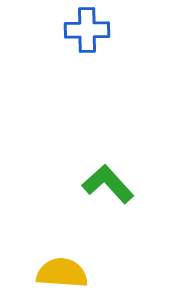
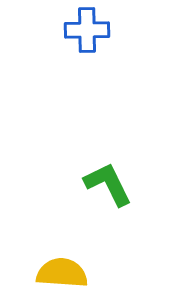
green L-shape: rotated 16 degrees clockwise
